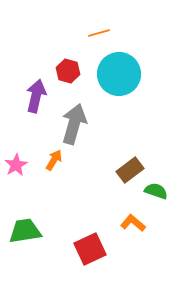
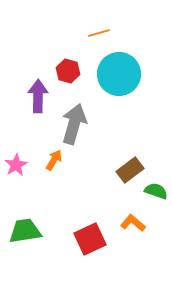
purple arrow: moved 2 px right; rotated 12 degrees counterclockwise
red square: moved 10 px up
